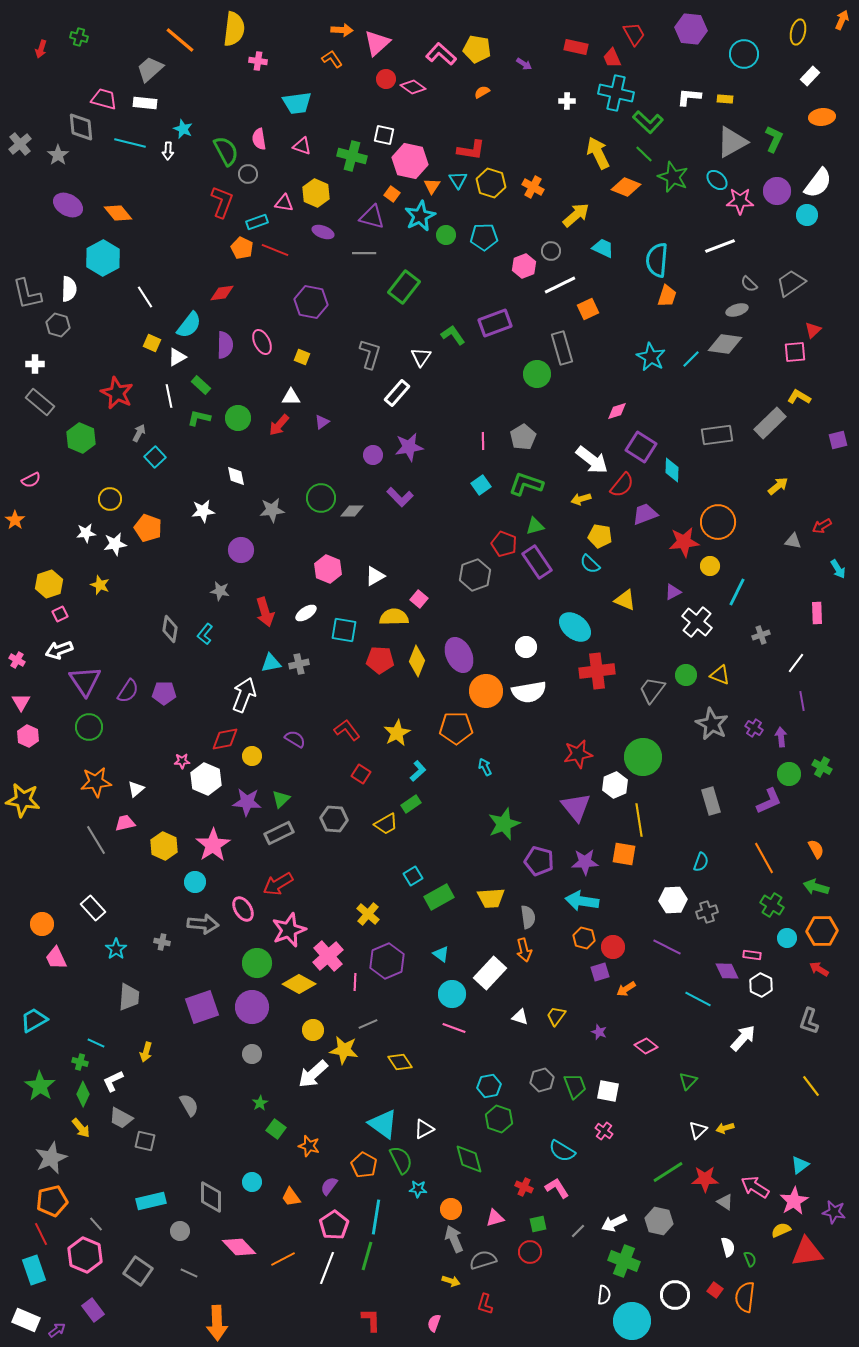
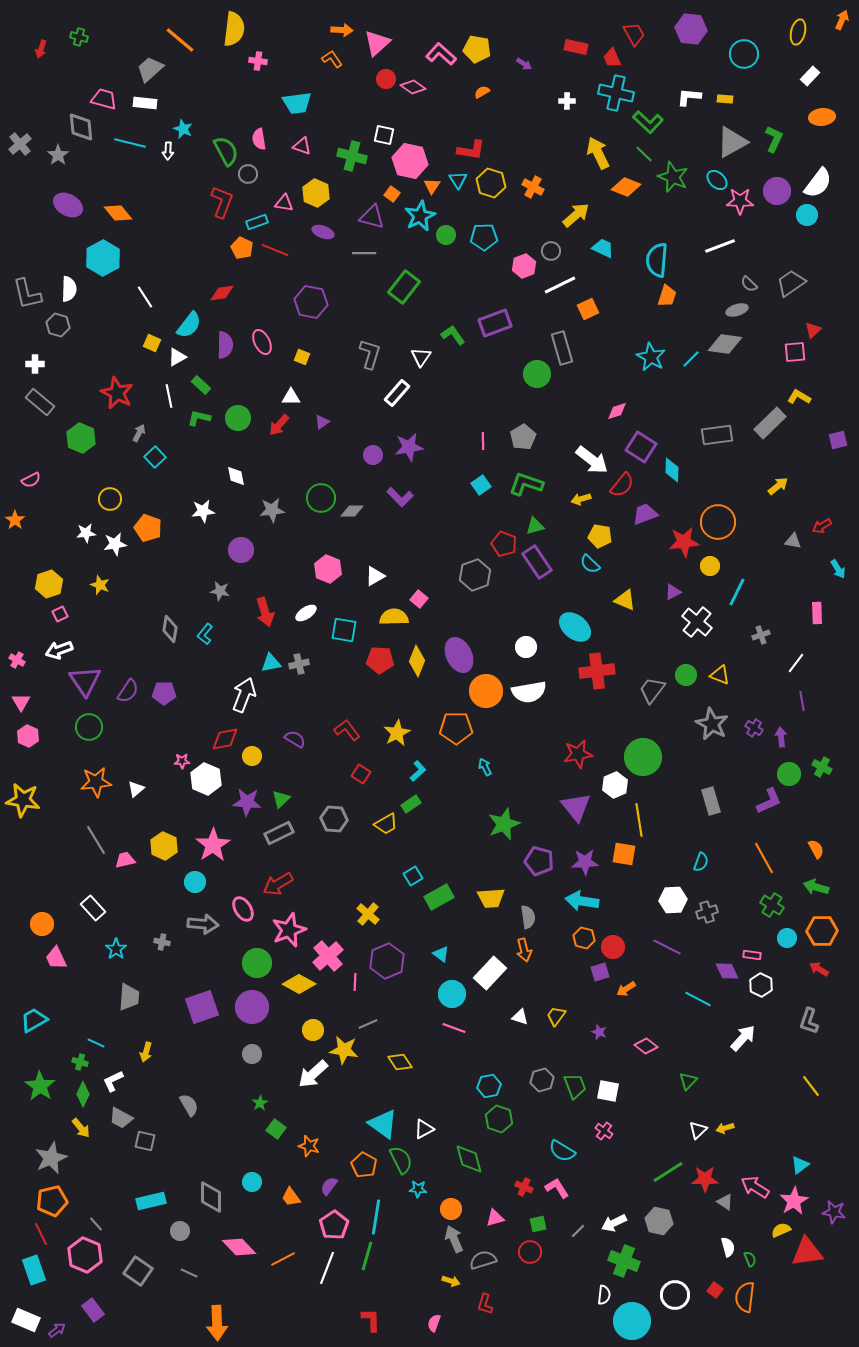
pink trapezoid at (125, 823): moved 37 px down
